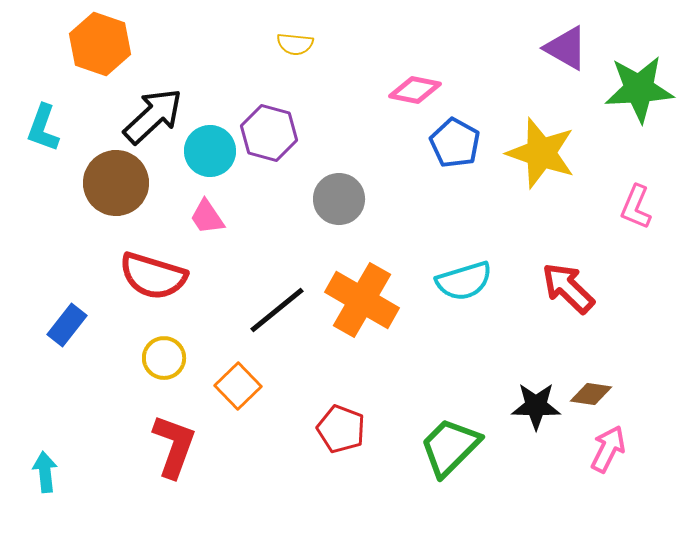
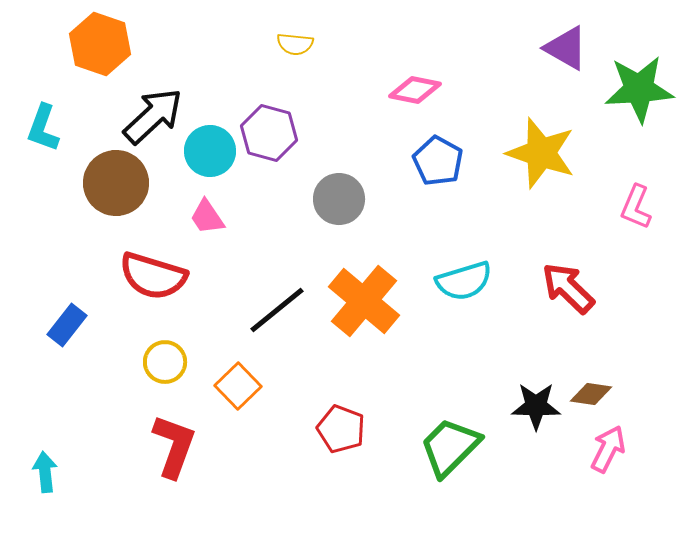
blue pentagon: moved 17 px left, 18 px down
orange cross: moved 2 px right, 1 px down; rotated 10 degrees clockwise
yellow circle: moved 1 px right, 4 px down
